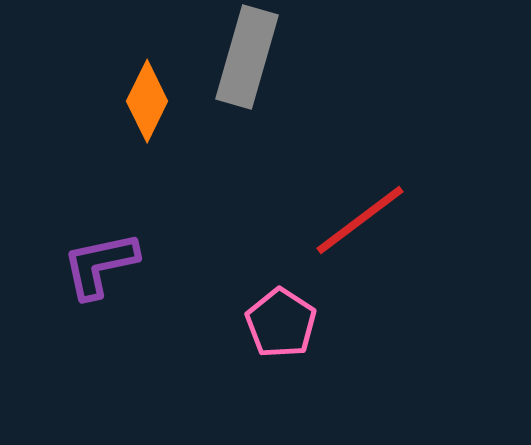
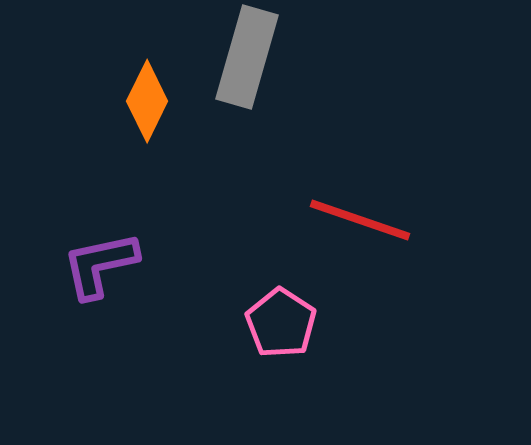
red line: rotated 56 degrees clockwise
